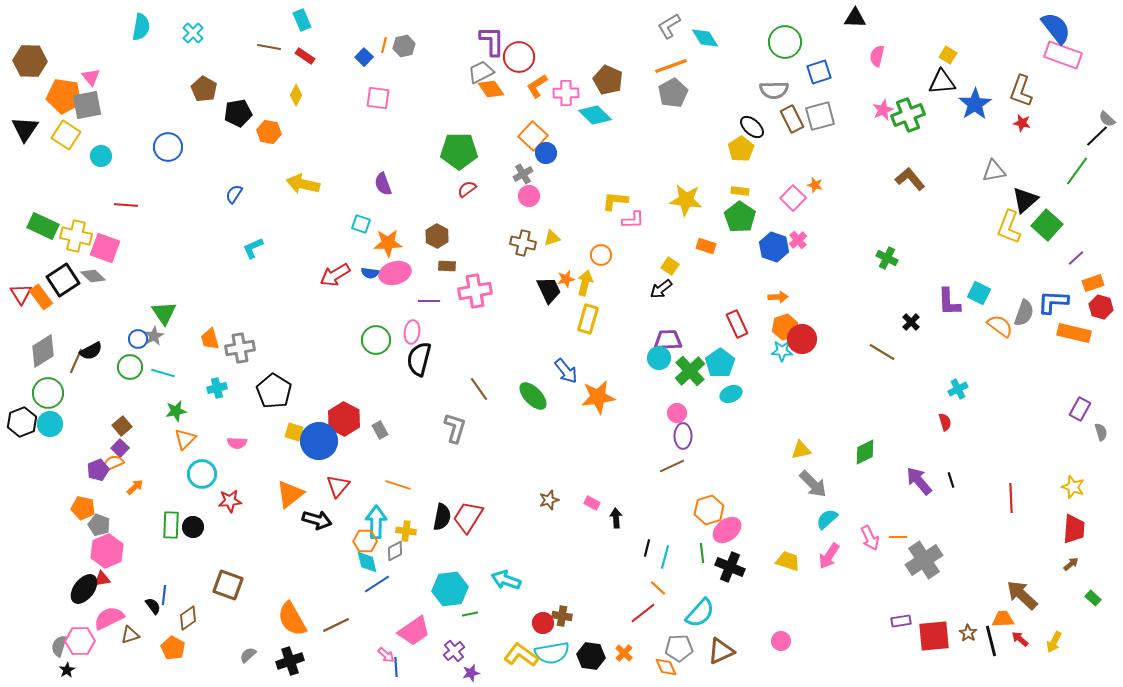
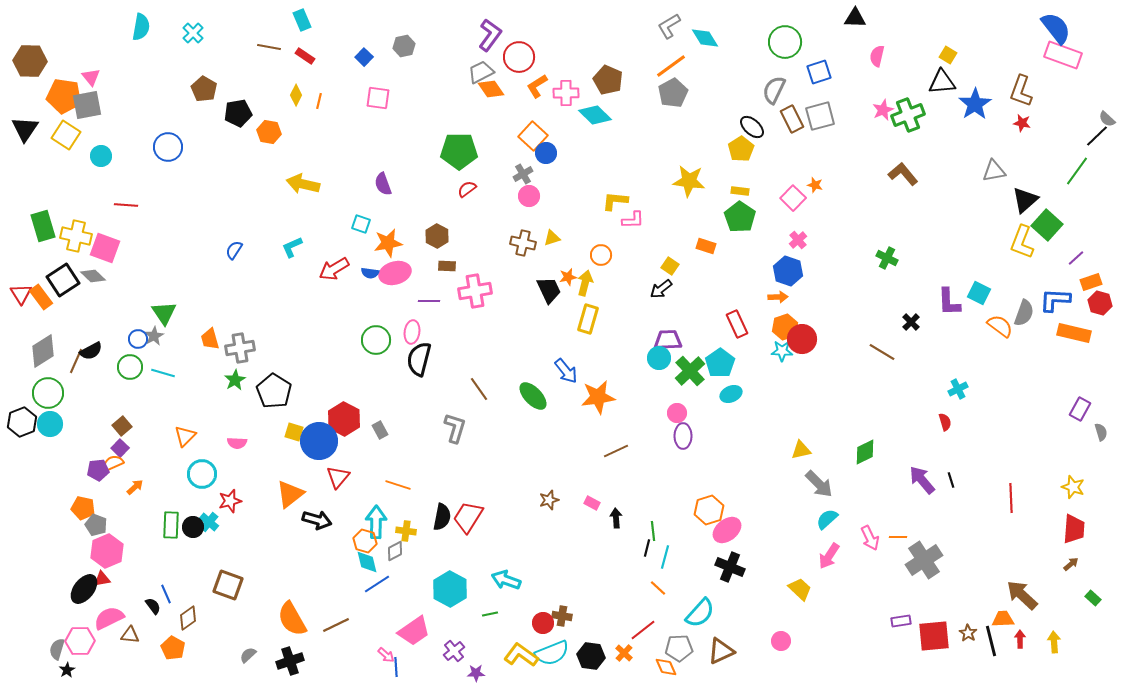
purple L-shape at (492, 41): moved 2 px left, 6 px up; rotated 36 degrees clockwise
orange line at (384, 45): moved 65 px left, 56 px down
orange line at (671, 66): rotated 16 degrees counterclockwise
gray semicircle at (774, 90): rotated 116 degrees clockwise
brown L-shape at (910, 179): moved 7 px left, 5 px up
blue semicircle at (234, 194): moved 56 px down
yellow star at (686, 200): moved 3 px right, 19 px up
green rectangle at (43, 226): rotated 48 degrees clockwise
yellow L-shape at (1009, 227): moved 13 px right, 15 px down
orange star at (388, 243): rotated 8 degrees counterclockwise
blue hexagon at (774, 247): moved 14 px right, 24 px down
cyan L-shape at (253, 248): moved 39 px right, 1 px up
red arrow at (335, 275): moved 1 px left, 6 px up
orange star at (566, 279): moved 2 px right, 2 px up
orange rectangle at (1093, 283): moved 2 px left, 1 px up
blue L-shape at (1053, 302): moved 2 px right, 2 px up
red hexagon at (1101, 307): moved 1 px left, 4 px up
cyan cross at (217, 388): moved 8 px left, 134 px down; rotated 36 degrees counterclockwise
green star at (176, 411): moved 59 px right, 31 px up; rotated 20 degrees counterclockwise
orange triangle at (185, 439): moved 3 px up
brown line at (672, 466): moved 56 px left, 15 px up
purple pentagon at (98, 470): rotated 15 degrees clockwise
purple arrow at (919, 481): moved 3 px right, 1 px up
gray arrow at (813, 484): moved 6 px right
red triangle at (338, 486): moved 9 px up
red star at (230, 501): rotated 10 degrees counterclockwise
gray pentagon at (99, 525): moved 3 px left
orange hexagon at (365, 541): rotated 15 degrees clockwise
green line at (702, 553): moved 49 px left, 22 px up
yellow trapezoid at (788, 561): moved 12 px right, 28 px down; rotated 25 degrees clockwise
cyan hexagon at (450, 589): rotated 24 degrees counterclockwise
blue line at (164, 595): moved 2 px right, 1 px up; rotated 30 degrees counterclockwise
red line at (643, 613): moved 17 px down
green line at (470, 614): moved 20 px right
brown triangle at (130, 635): rotated 24 degrees clockwise
red arrow at (1020, 639): rotated 48 degrees clockwise
yellow arrow at (1054, 642): rotated 150 degrees clockwise
gray semicircle at (59, 646): moved 2 px left, 3 px down
cyan semicircle at (552, 653): rotated 12 degrees counterclockwise
purple star at (471, 673): moved 5 px right; rotated 12 degrees clockwise
